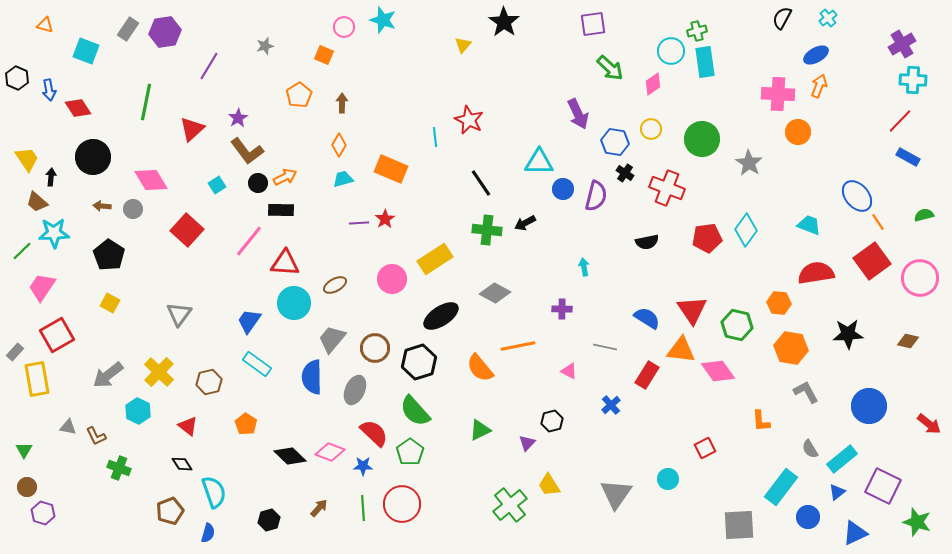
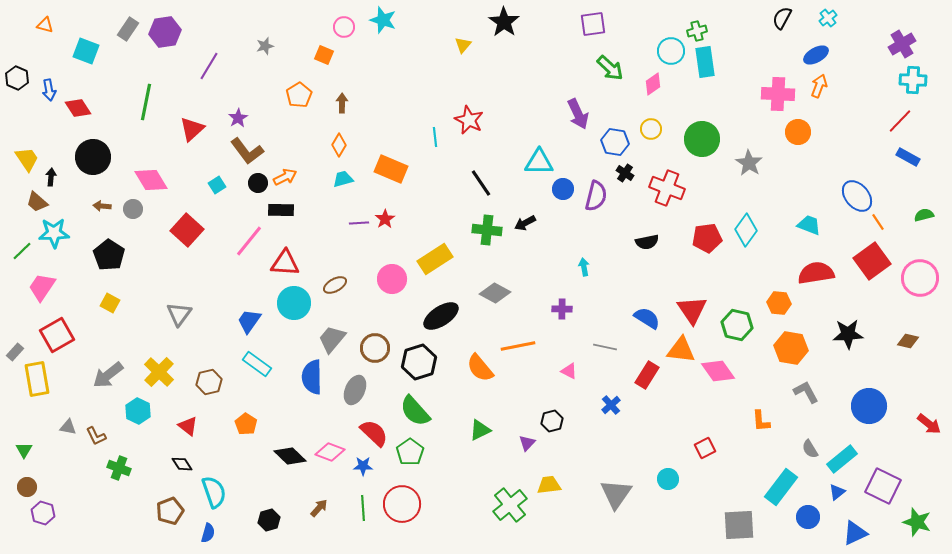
yellow trapezoid at (549, 485): rotated 115 degrees clockwise
